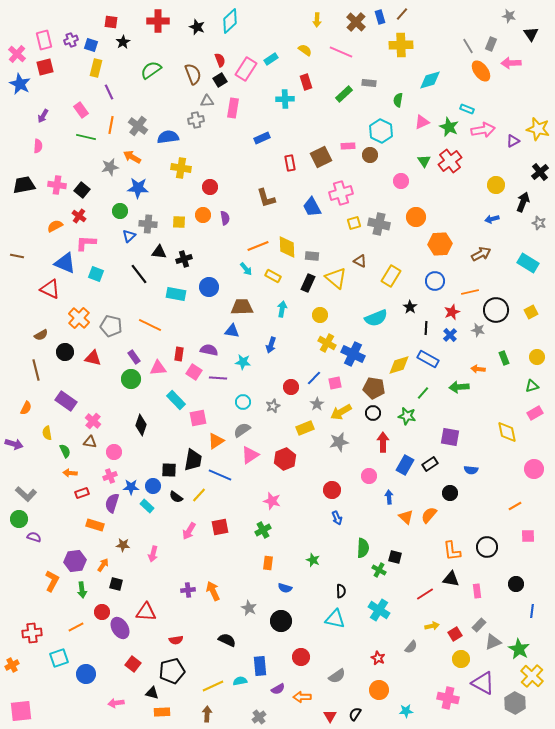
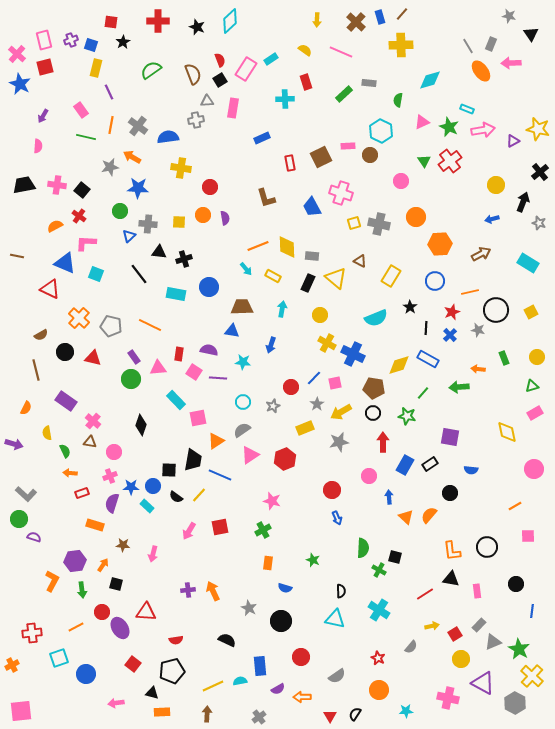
pink cross at (341, 193): rotated 35 degrees clockwise
